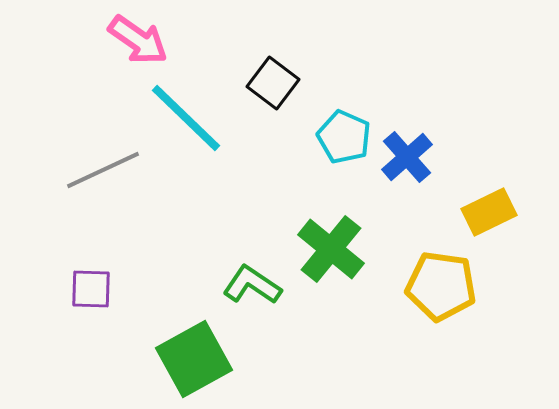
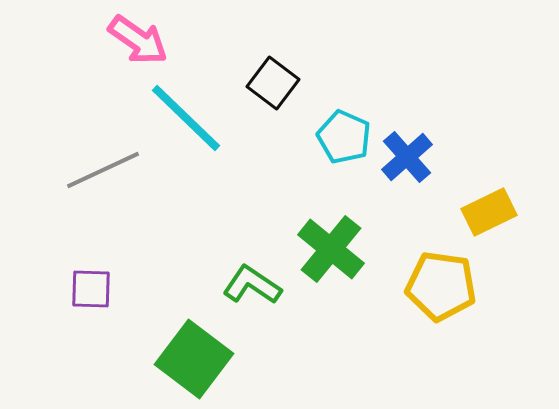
green square: rotated 24 degrees counterclockwise
